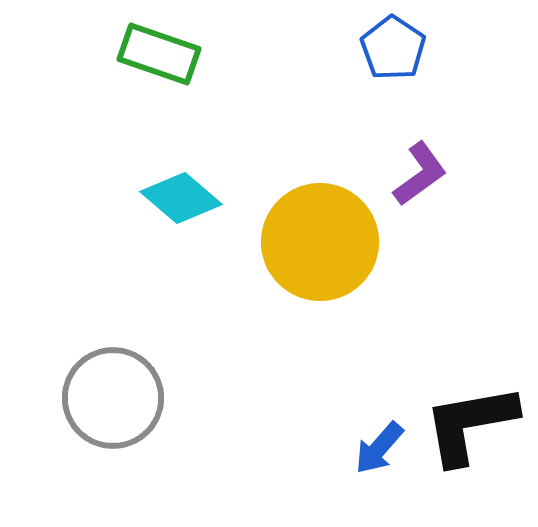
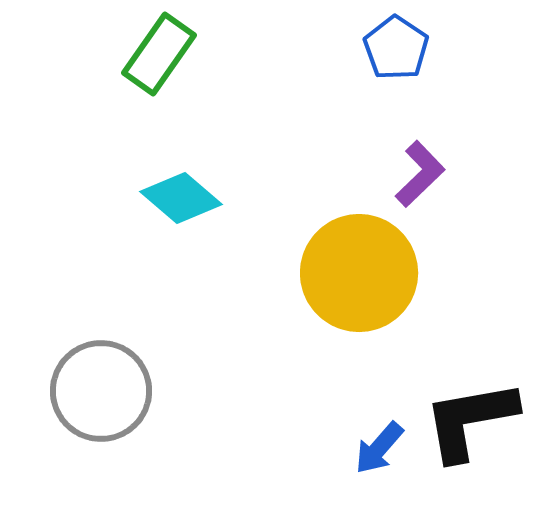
blue pentagon: moved 3 px right
green rectangle: rotated 74 degrees counterclockwise
purple L-shape: rotated 8 degrees counterclockwise
yellow circle: moved 39 px right, 31 px down
gray circle: moved 12 px left, 7 px up
black L-shape: moved 4 px up
